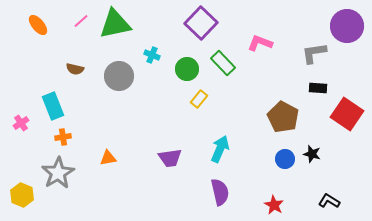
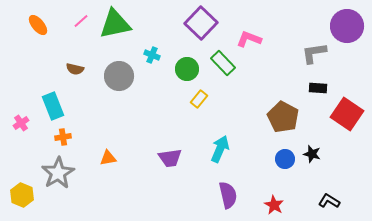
pink L-shape: moved 11 px left, 4 px up
purple semicircle: moved 8 px right, 3 px down
